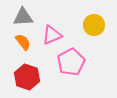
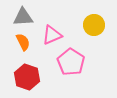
orange semicircle: rotated 12 degrees clockwise
pink pentagon: rotated 12 degrees counterclockwise
